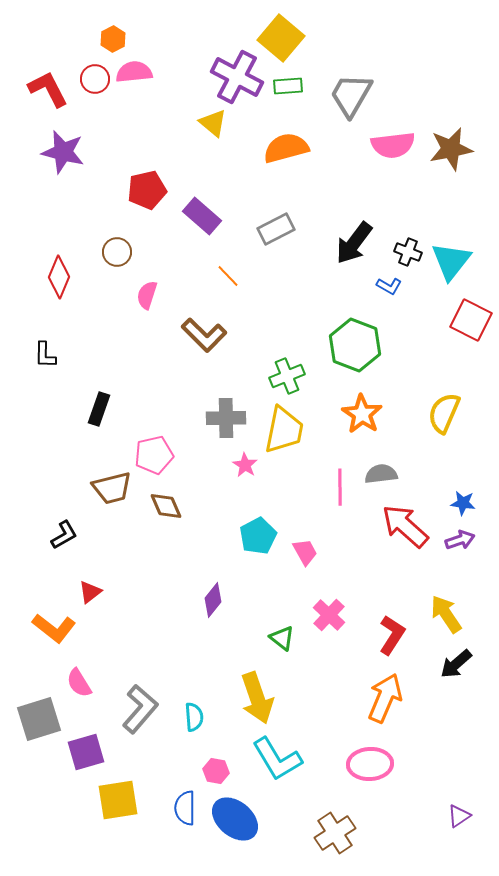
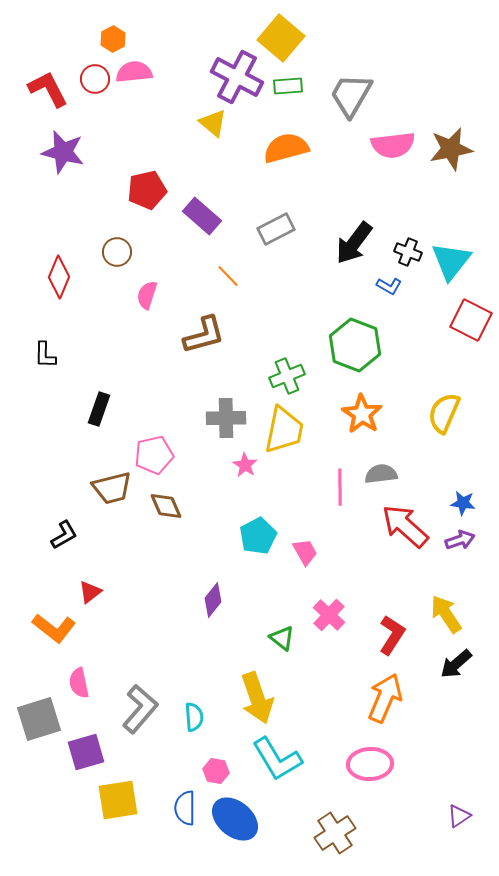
brown L-shape at (204, 335): rotated 60 degrees counterclockwise
pink semicircle at (79, 683): rotated 20 degrees clockwise
